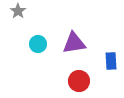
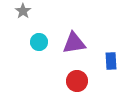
gray star: moved 5 px right
cyan circle: moved 1 px right, 2 px up
red circle: moved 2 px left
